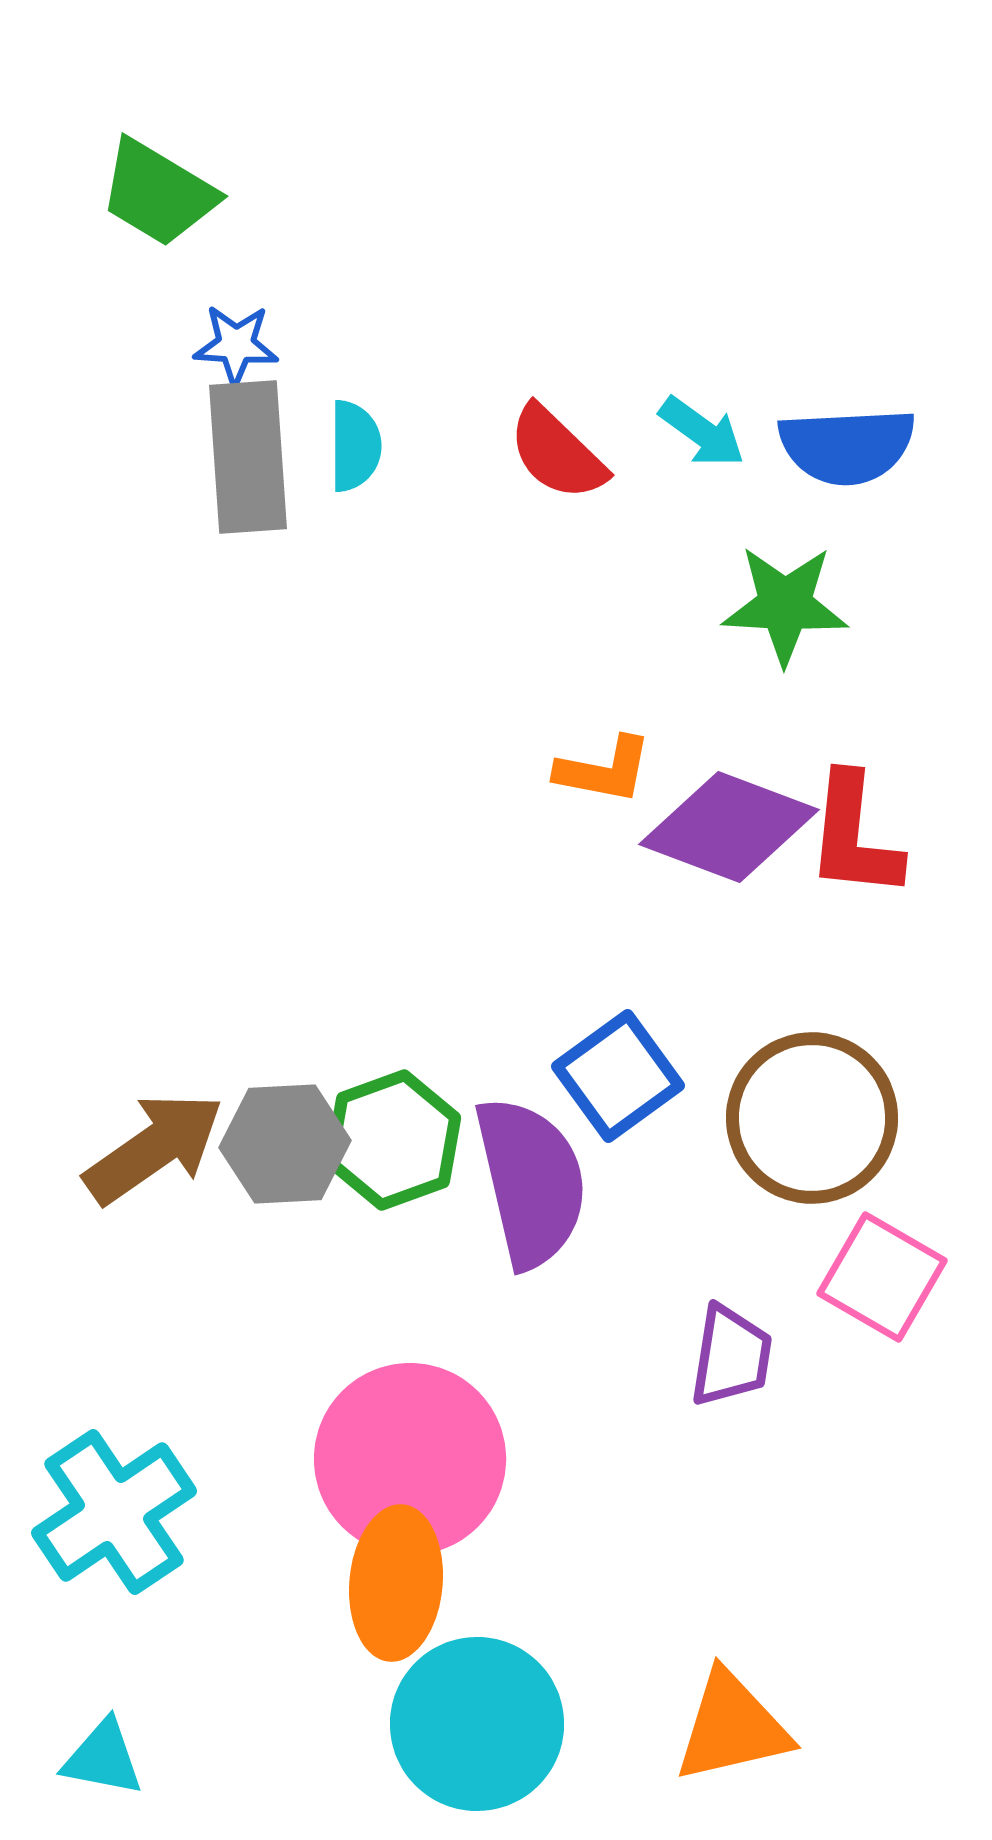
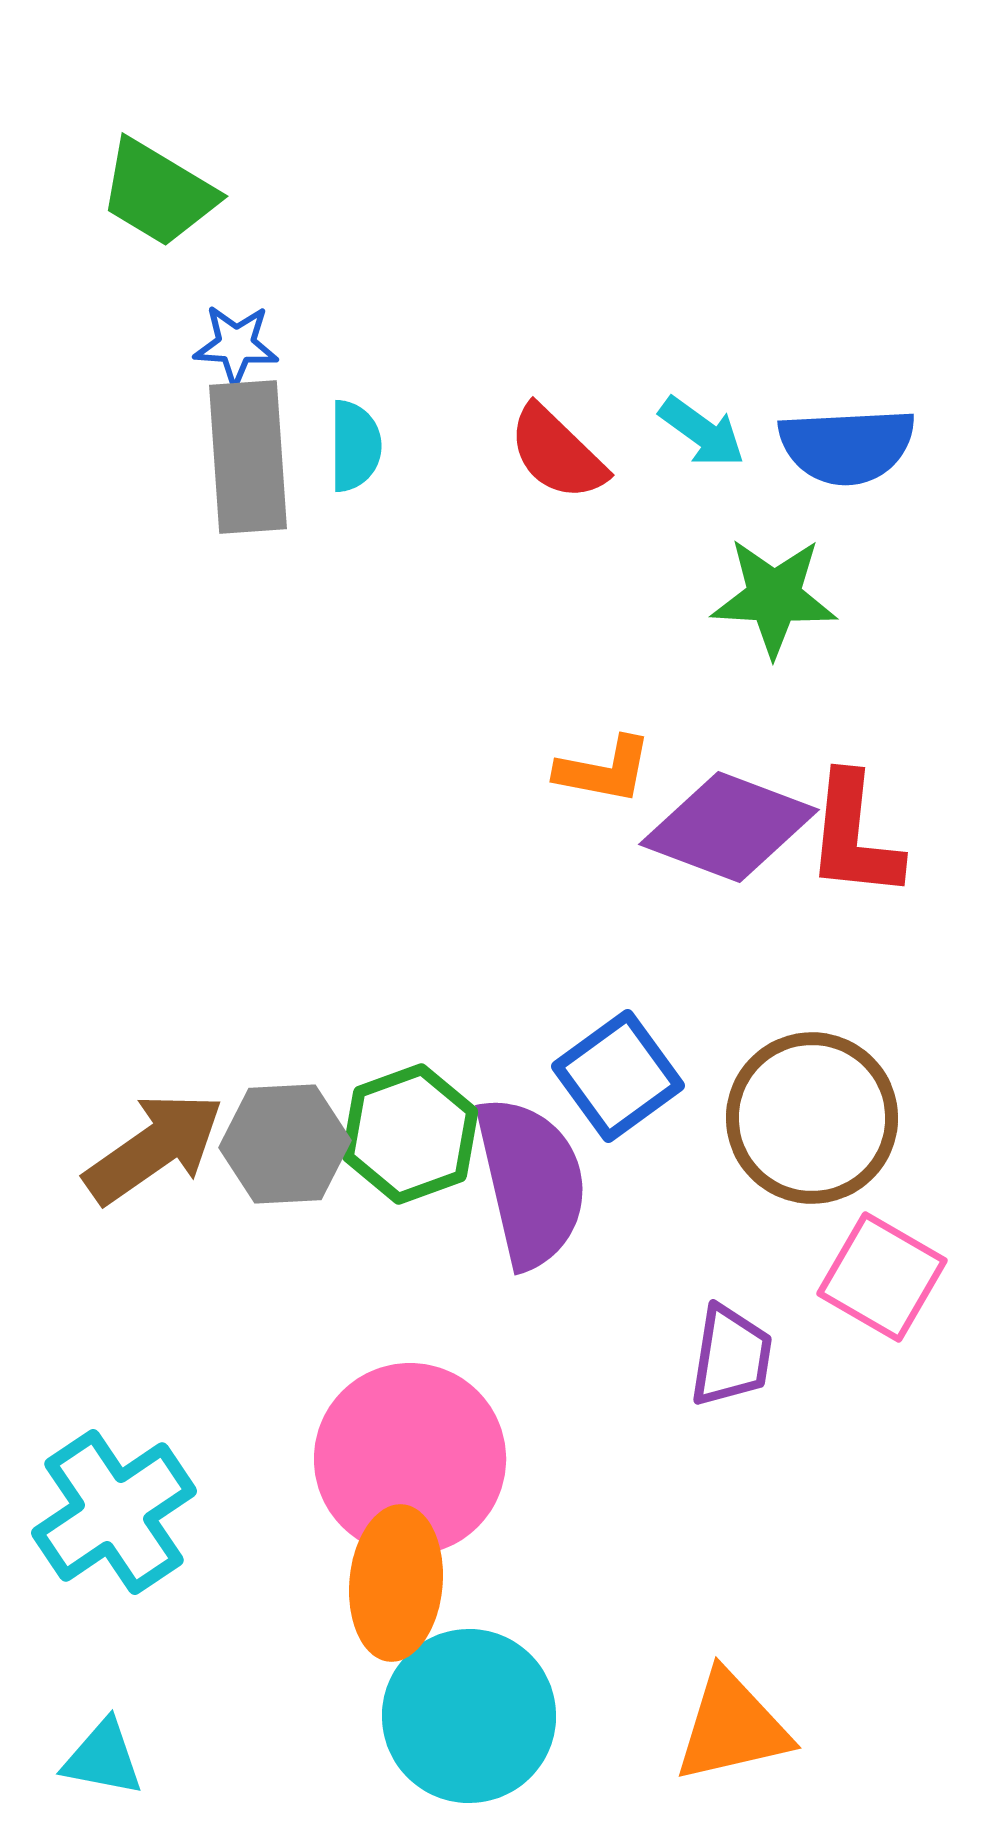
green star: moved 11 px left, 8 px up
green hexagon: moved 17 px right, 6 px up
cyan circle: moved 8 px left, 8 px up
